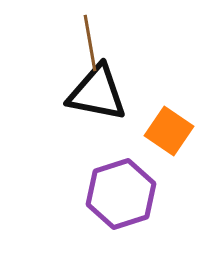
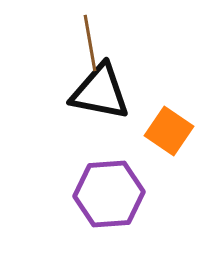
black triangle: moved 3 px right, 1 px up
purple hexagon: moved 12 px left; rotated 14 degrees clockwise
